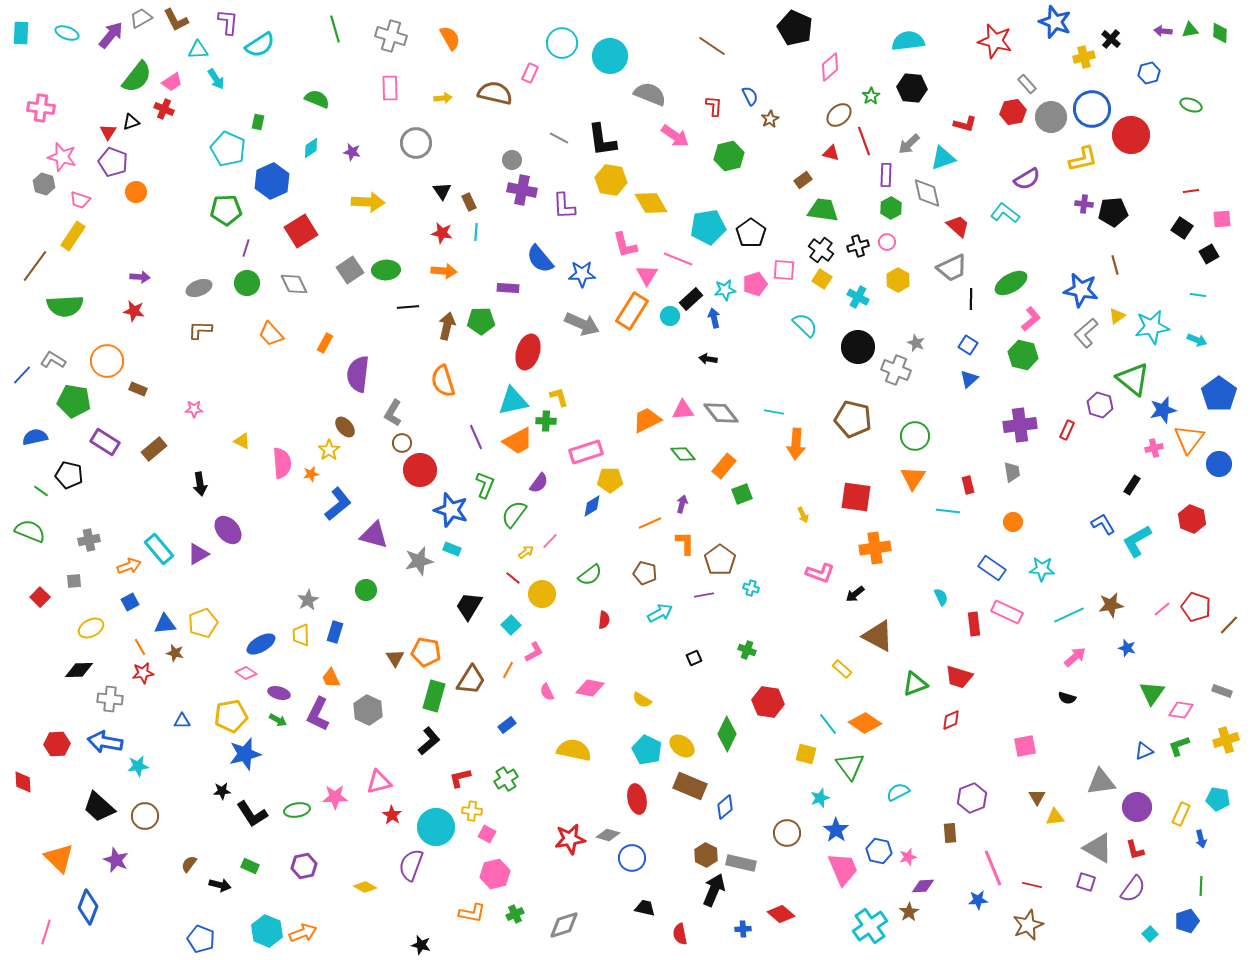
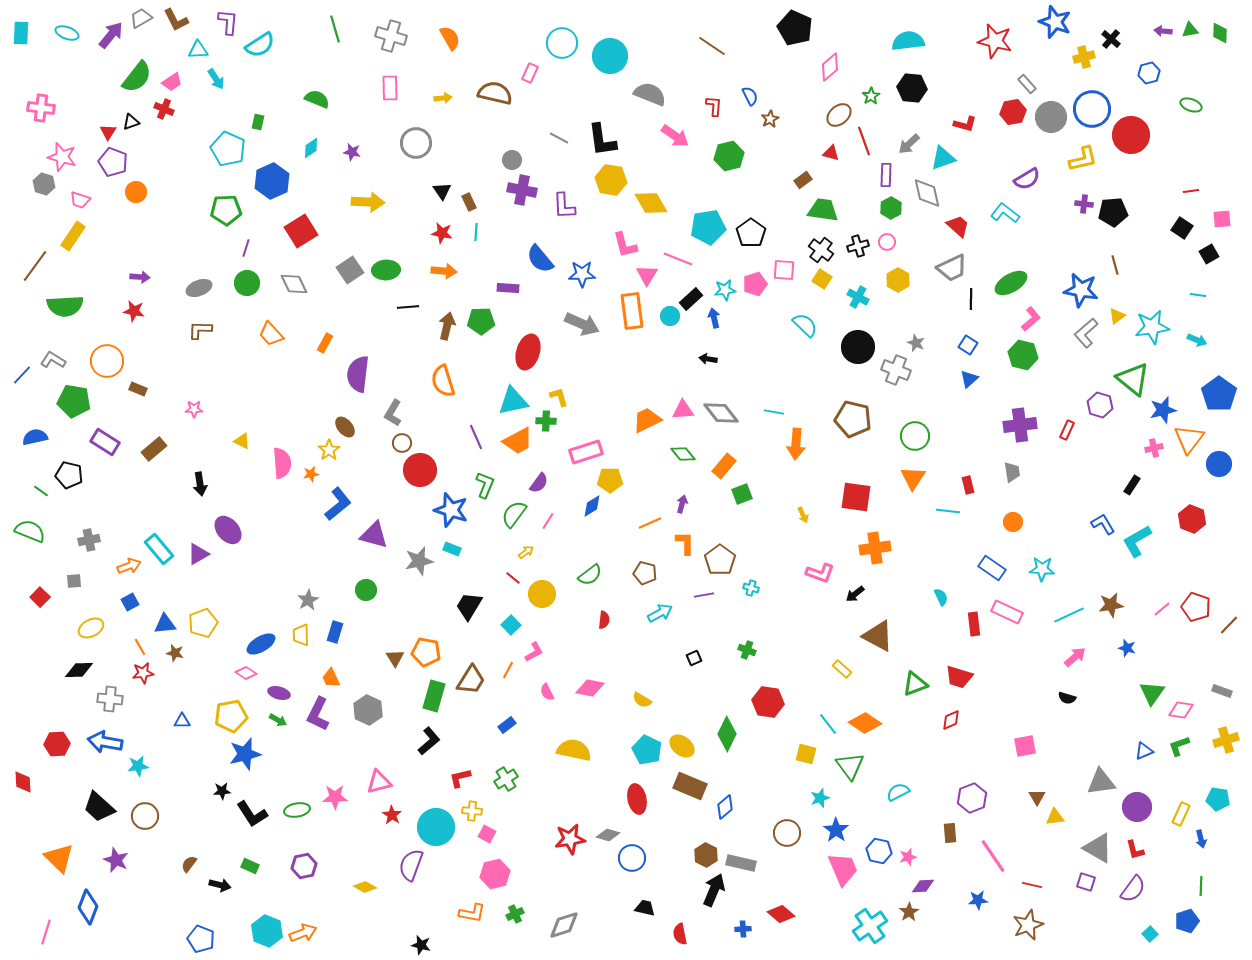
orange rectangle at (632, 311): rotated 39 degrees counterclockwise
pink line at (550, 541): moved 2 px left, 20 px up; rotated 12 degrees counterclockwise
pink line at (993, 868): moved 12 px up; rotated 12 degrees counterclockwise
